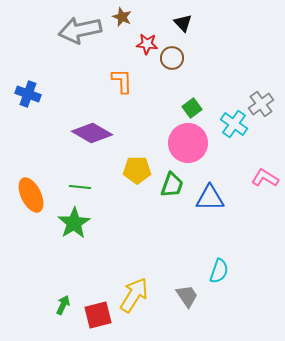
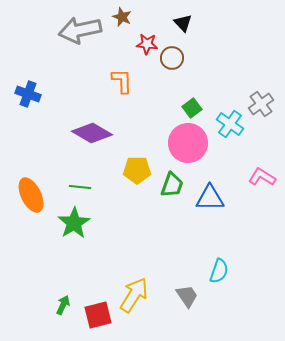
cyan cross: moved 4 px left
pink L-shape: moved 3 px left, 1 px up
